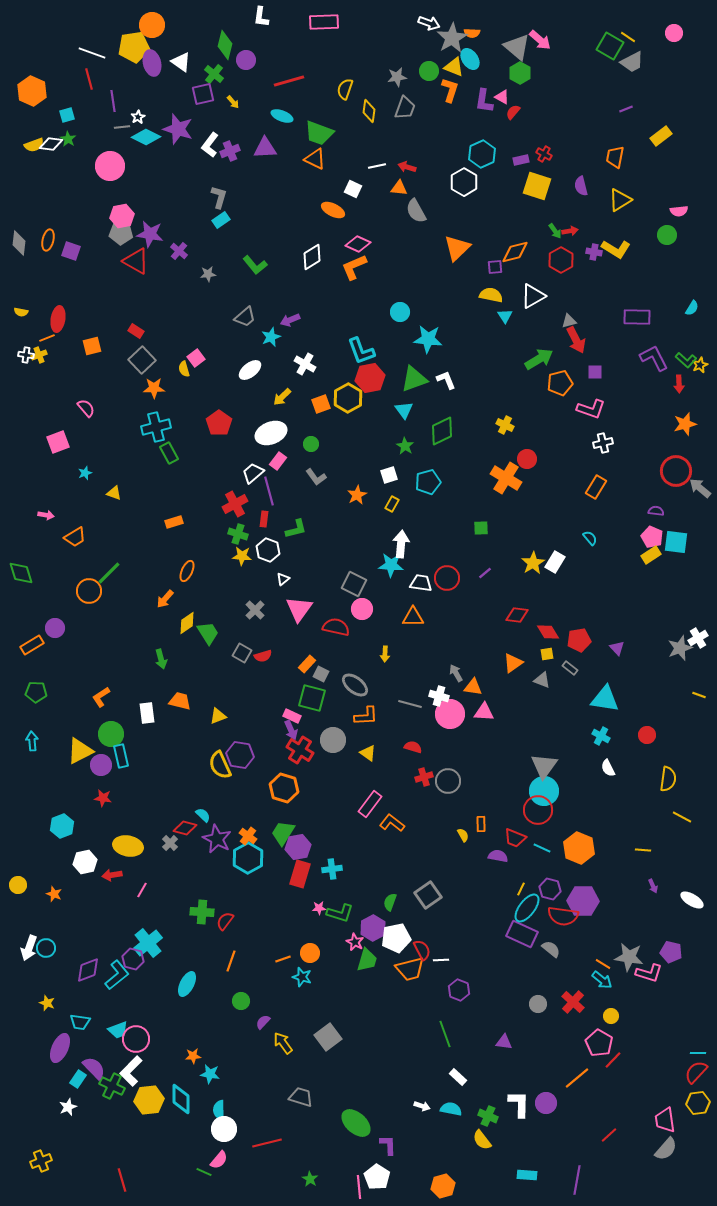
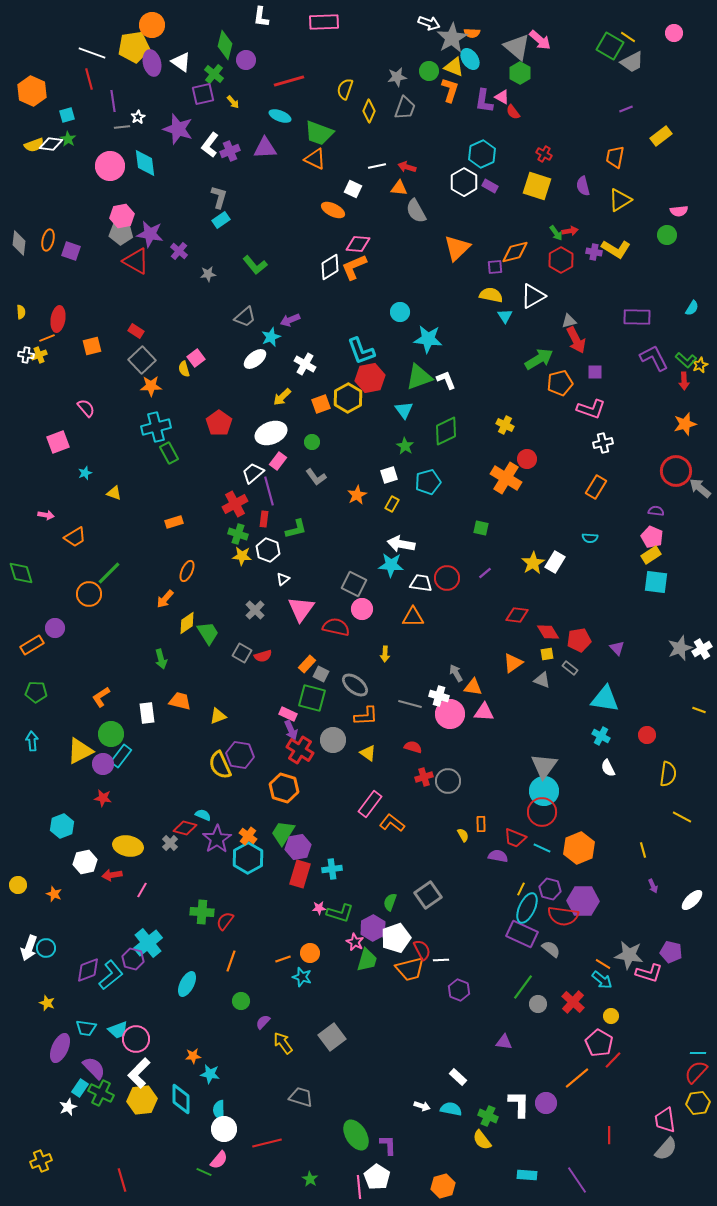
yellow diamond at (369, 111): rotated 15 degrees clockwise
red semicircle at (513, 112): rotated 77 degrees counterclockwise
cyan ellipse at (282, 116): moved 2 px left
cyan diamond at (146, 137): moved 1 px left, 26 px down; rotated 56 degrees clockwise
purple rectangle at (521, 160): moved 31 px left, 26 px down; rotated 42 degrees clockwise
purple semicircle at (581, 186): moved 2 px right
green arrow at (555, 231): moved 1 px right, 2 px down
pink diamond at (358, 244): rotated 20 degrees counterclockwise
white diamond at (312, 257): moved 18 px right, 10 px down
yellow semicircle at (21, 312): rotated 104 degrees counterclockwise
white ellipse at (250, 370): moved 5 px right, 11 px up
green triangle at (414, 379): moved 5 px right, 2 px up
red arrow at (679, 384): moved 5 px right, 3 px up
orange star at (154, 388): moved 3 px left, 2 px up
green diamond at (442, 431): moved 4 px right
green circle at (311, 444): moved 1 px right, 2 px up
green square at (481, 528): rotated 14 degrees clockwise
cyan semicircle at (590, 538): rotated 133 degrees clockwise
cyan square at (676, 542): moved 20 px left, 40 px down
white arrow at (401, 544): rotated 84 degrees counterclockwise
orange circle at (89, 591): moved 3 px down
pink triangle at (299, 609): moved 2 px right
white cross at (698, 638): moved 4 px right, 11 px down
yellow line at (699, 695): moved 15 px down
pink rectangle at (292, 716): moved 4 px left, 2 px up
cyan rectangle at (121, 756): rotated 50 degrees clockwise
purple circle at (101, 765): moved 2 px right, 1 px up
yellow semicircle at (668, 779): moved 5 px up
red circle at (538, 810): moved 4 px right, 2 px down
cyan semicircle at (203, 815): rotated 21 degrees counterclockwise
purple star at (217, 839): rotated 12 degrees clockwise
orange hexagon at (579, 848): rotated 16 degrees clockwise
yellow line at (643, 850): rotated 70 degrees clockwise
white ellipse at (692, 900): rotated 75 degrees counterclockwise
cyan ellipse at (527, 908): rotated 12 degrees counterclockwise
white pentagon at (396, 938): rotated 8 degrees counterclockwise
gray star at (629, 957): moved 2 px up
cyan L-shape at (117, 975): moved 6 px left
cyan trapezoid at (80, 1022): moved 6 px right, 6 px down
green line at (445, 1034): moved 78 px right, 47 px up; rotated 56 degrees clockwise
gray square at (328, 1037): moved 4 px right
white L-shape at (131, 1071): moved 8 px right, 2 px down
cyan rectangle at (78, 1079): moved 2 px right, 9 px down
green cross at (112, 1086): moved 11 px left, 7 px down
yellow hexagon at (149, 1100): moved 7 px left
green ellipse at (356, 1123): moved 12 px down; rotated 16 degrees clockwise
red line at (609, 1135): rotated 48 degrees counterclockwise
purple line at (577, 1180): rotated 44 degrees counterclockwise
